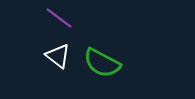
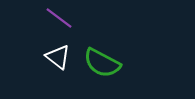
white triangle: moved 1 px down
